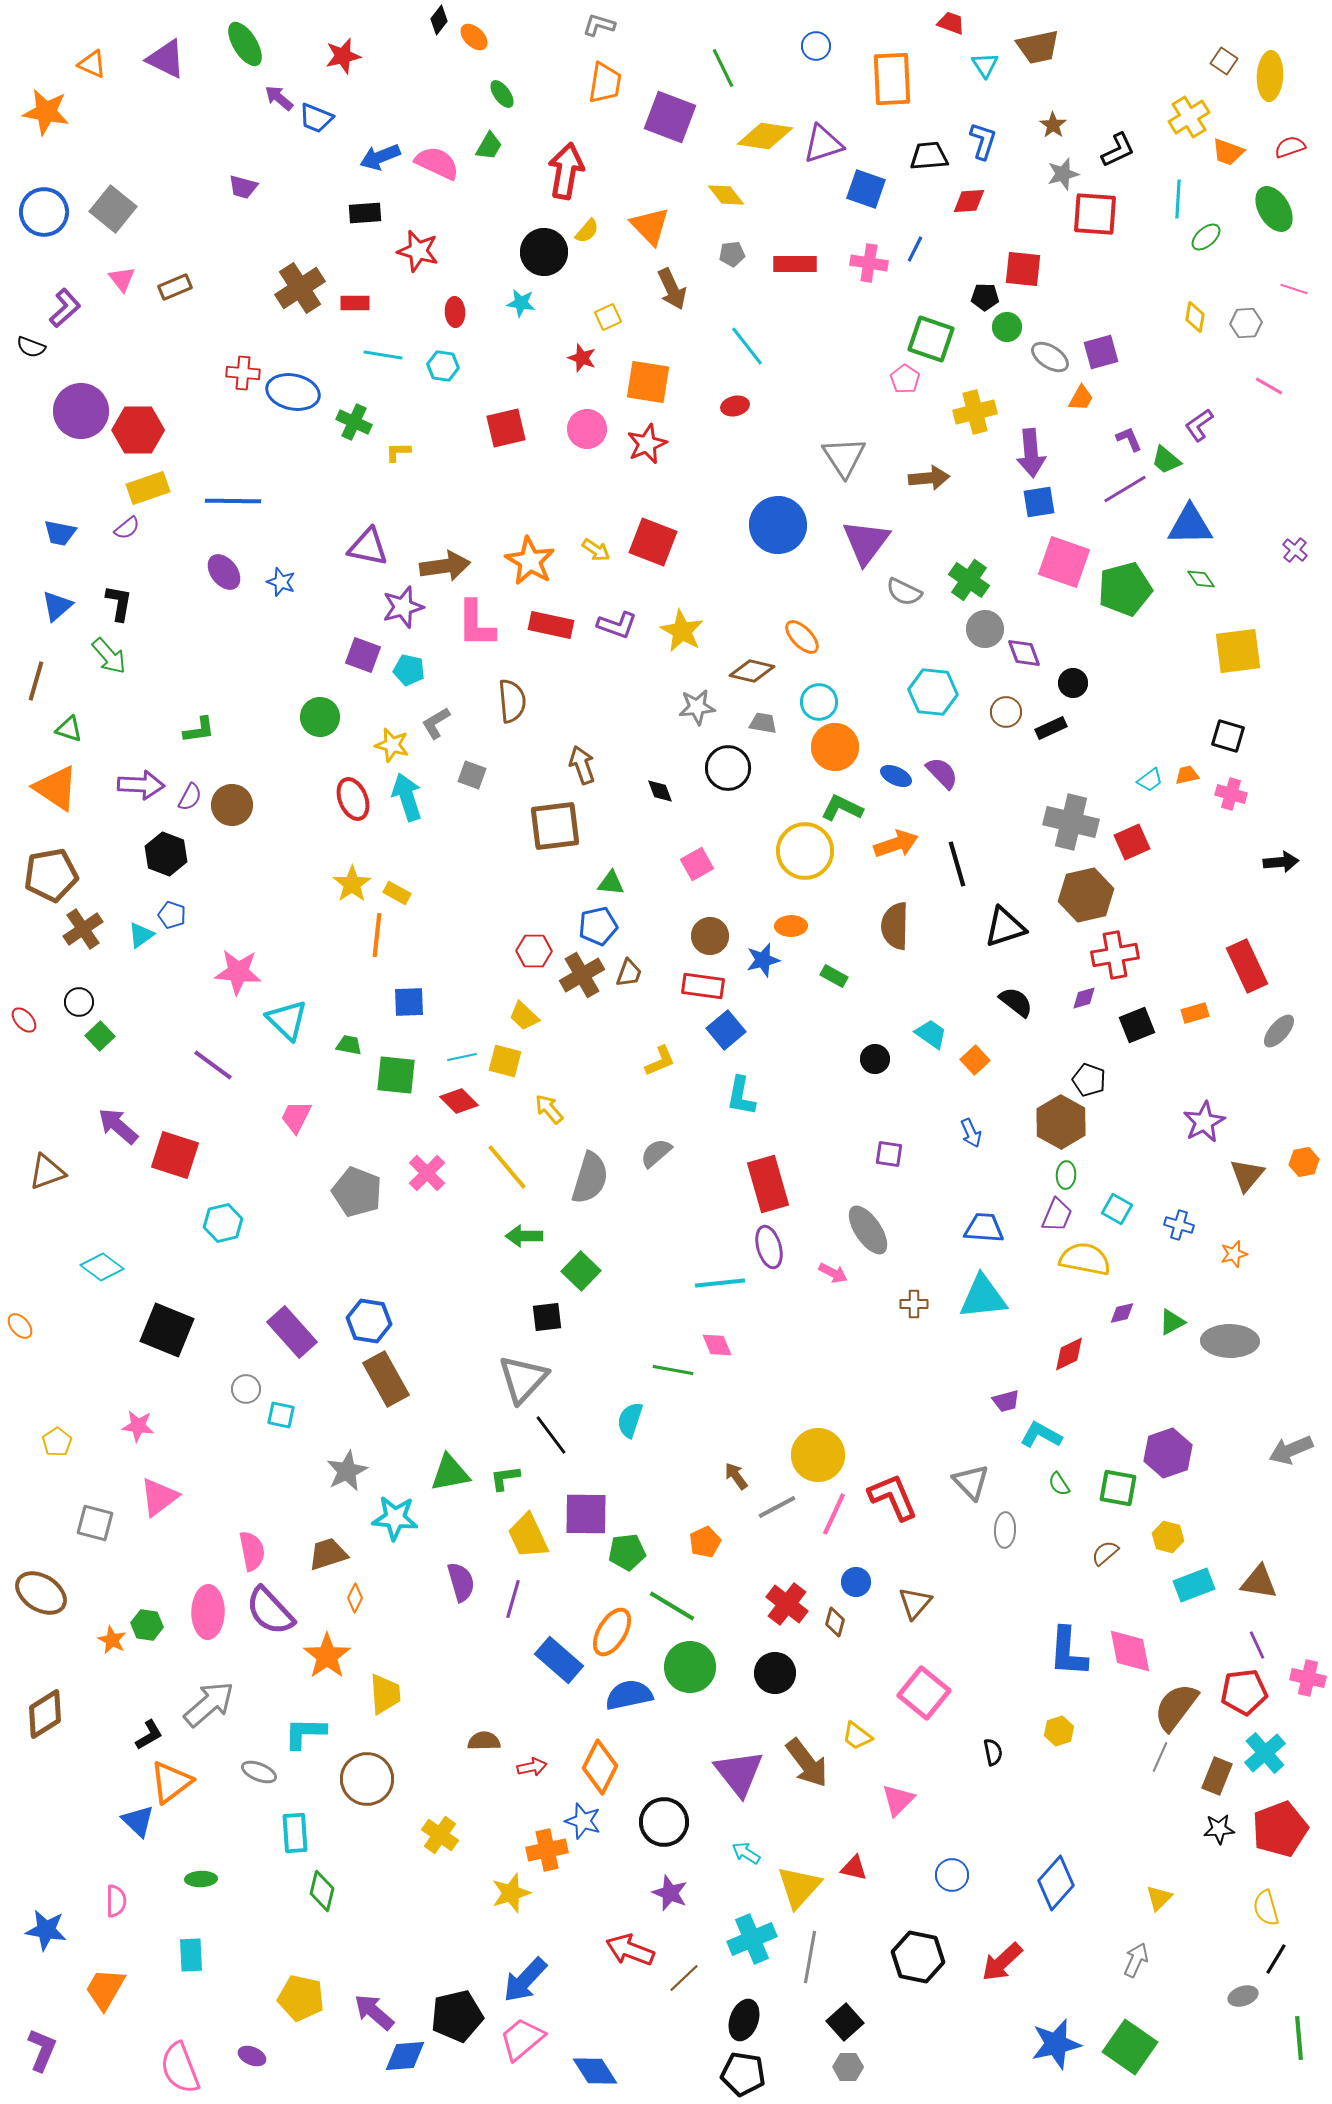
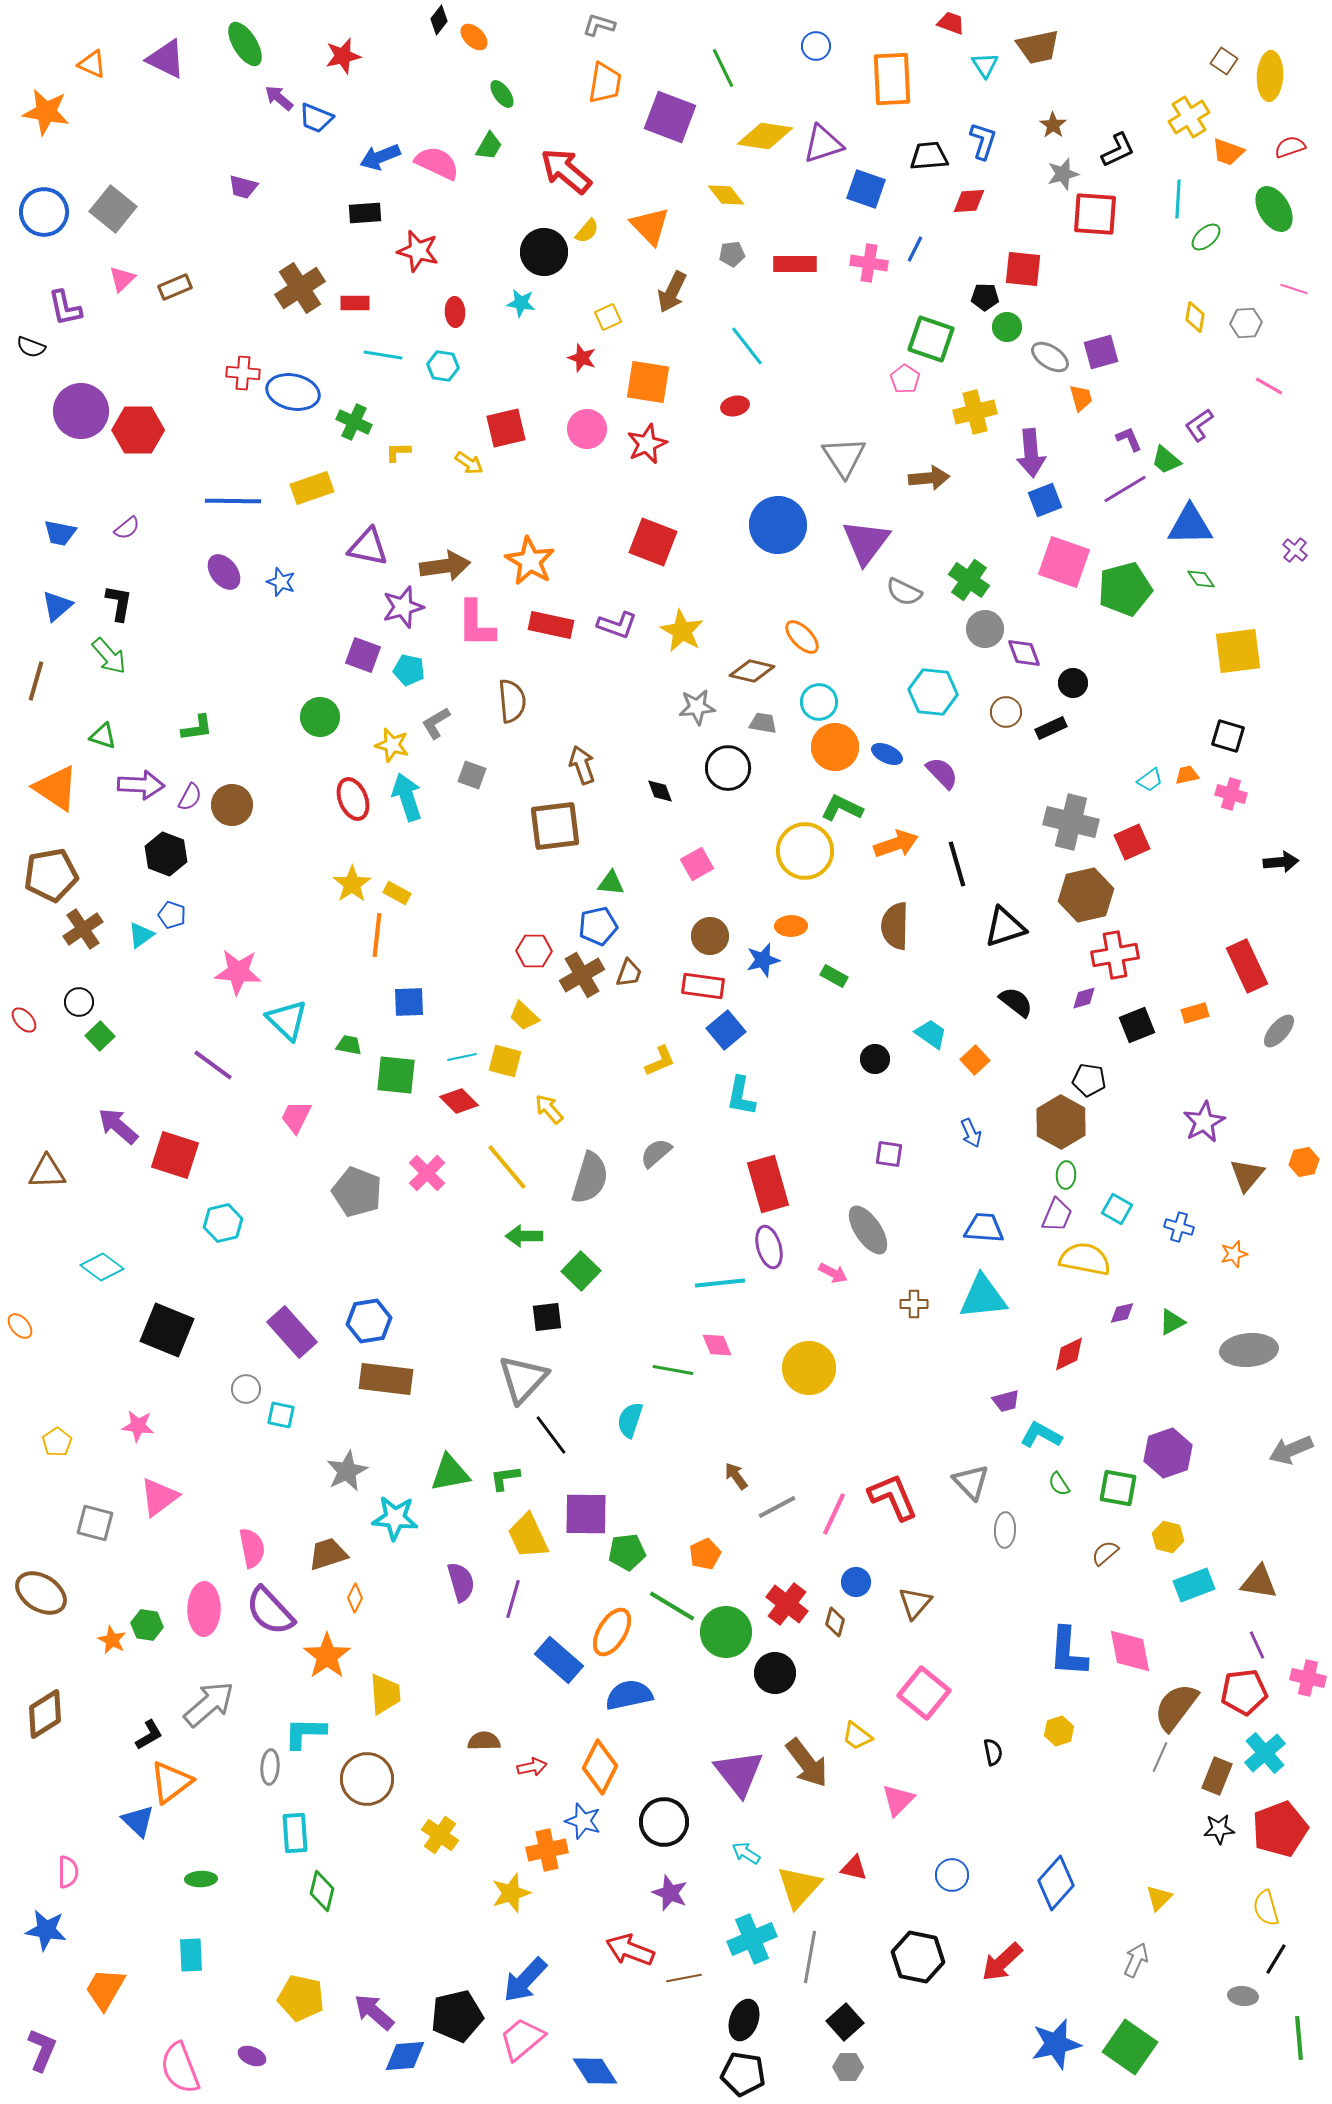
red arrow at (566, 171): rotated 60 degrees counterclockwise
pink triangle at (122, 279): rotated 24 degrees clockwise
brown arrow at (672, 289): moved 3 px down; rotated 51 degrees clockwise
purple L-shape at (65, 308): rotated 120 degrees clockwise
orange trapezoid at (1081, 398): rotated 44 degrees counterclockwise
yellow rectangle at (148, 488): moved 164 px right
blue square at (1039, 502): moved 6 px right, 2 px up; rotated 12 degrees counterclockwise
yellow arrow at (596, 550): moved 127 px left, 87 px up
green triangle at (69, 729): moved 34 px right, 7 px down
green L-shape at (199, 730): moved 2 px left, 2 px up
blue ellipse at (896, 776): moved 9 px left, 22 px up
black pentagon at (1089, 1080): rotated 12 degrees counterclockwise
brown triangle at (47, 1172): rotated 18 degrees clockwise
blue cross at (1179, 1225): moved 2 px down
blue hexagon at (369, 1321): rotated 18 degrees counterclockwise
gray ellipse at (1230, 1341): moved 19 px right, 9 px down; rotated 6 degrees counterclockwise
brown rectangle at (386, 1379): rotated 54 degrees counterclockwise
yellow circle at (818, 1455): moved 9 px left, 87 px up
orange pentagon at (705, 1542): moved 12 px down
pink semicircle at (252, 1551): moved 3 px up
pink ellipse at (208, 1612): moved 4 px left, 3 px up
green circle at (690, 1667): moved 36 px right, 35 px up
gray ellipse at (259, 1772): moved 11 px right, 5 px up; rotated 72 degrees clockwise
pink semicircle at (116, 1901): moved 48 px left, 29 px up
brown line at (684, 1978): rotated 32 degrees clockwise
gray ellipse at (1243, 1996): rotated 24 degrees clockwise
